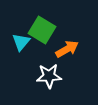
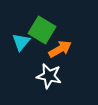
orange arrow: moved 7 px left
white star: rotated 15 degrees clockwise
